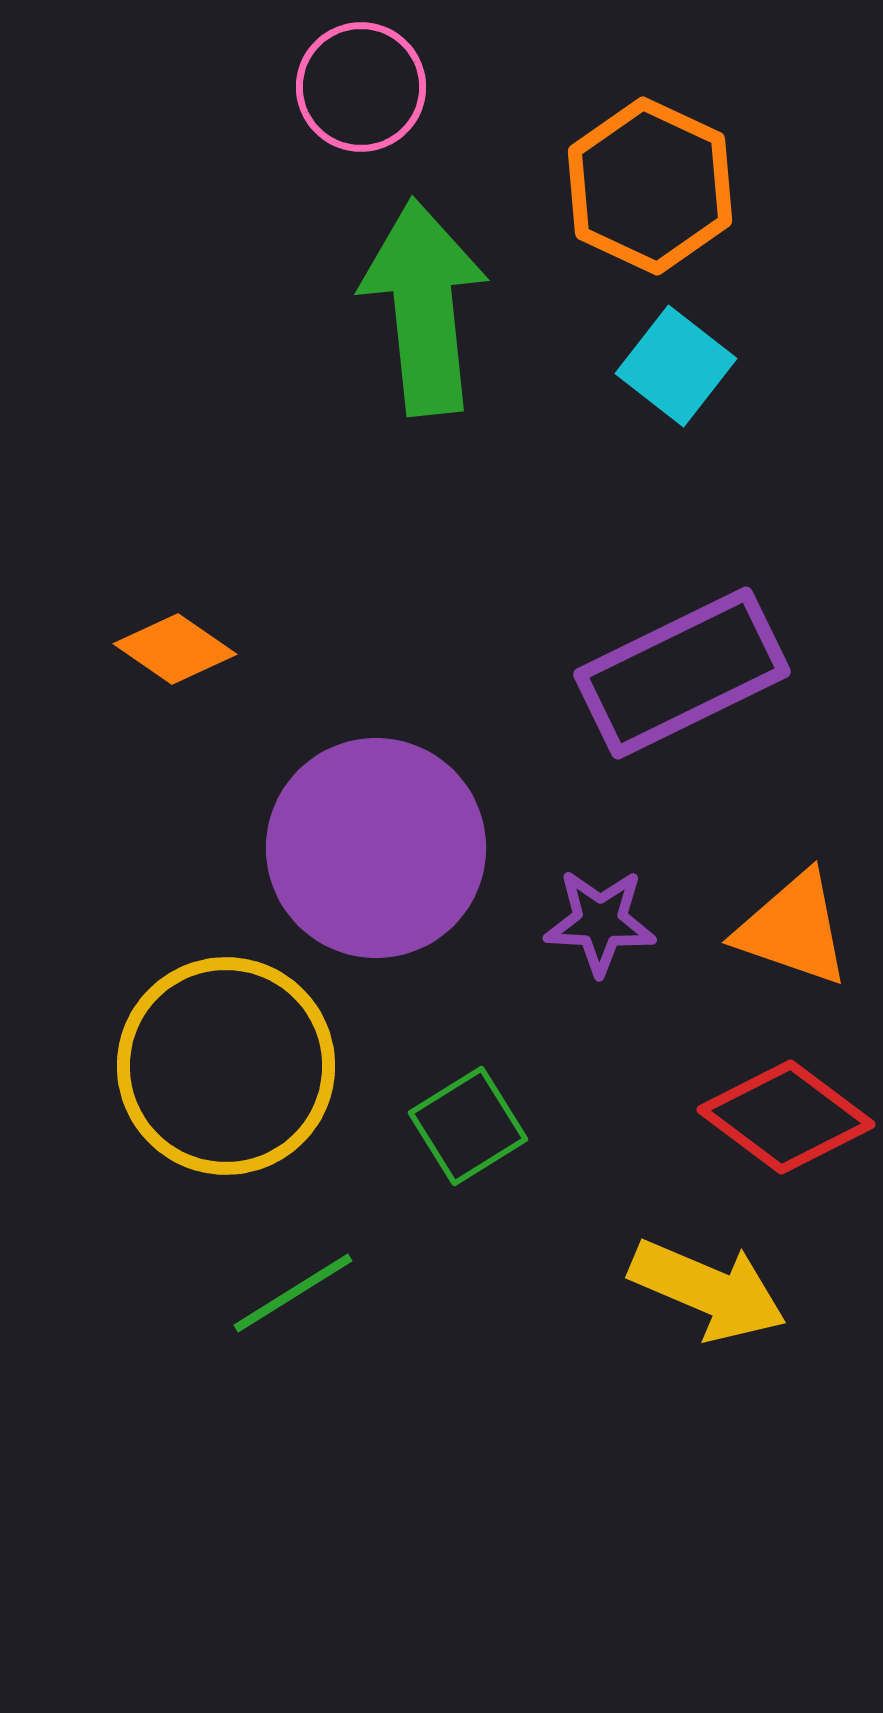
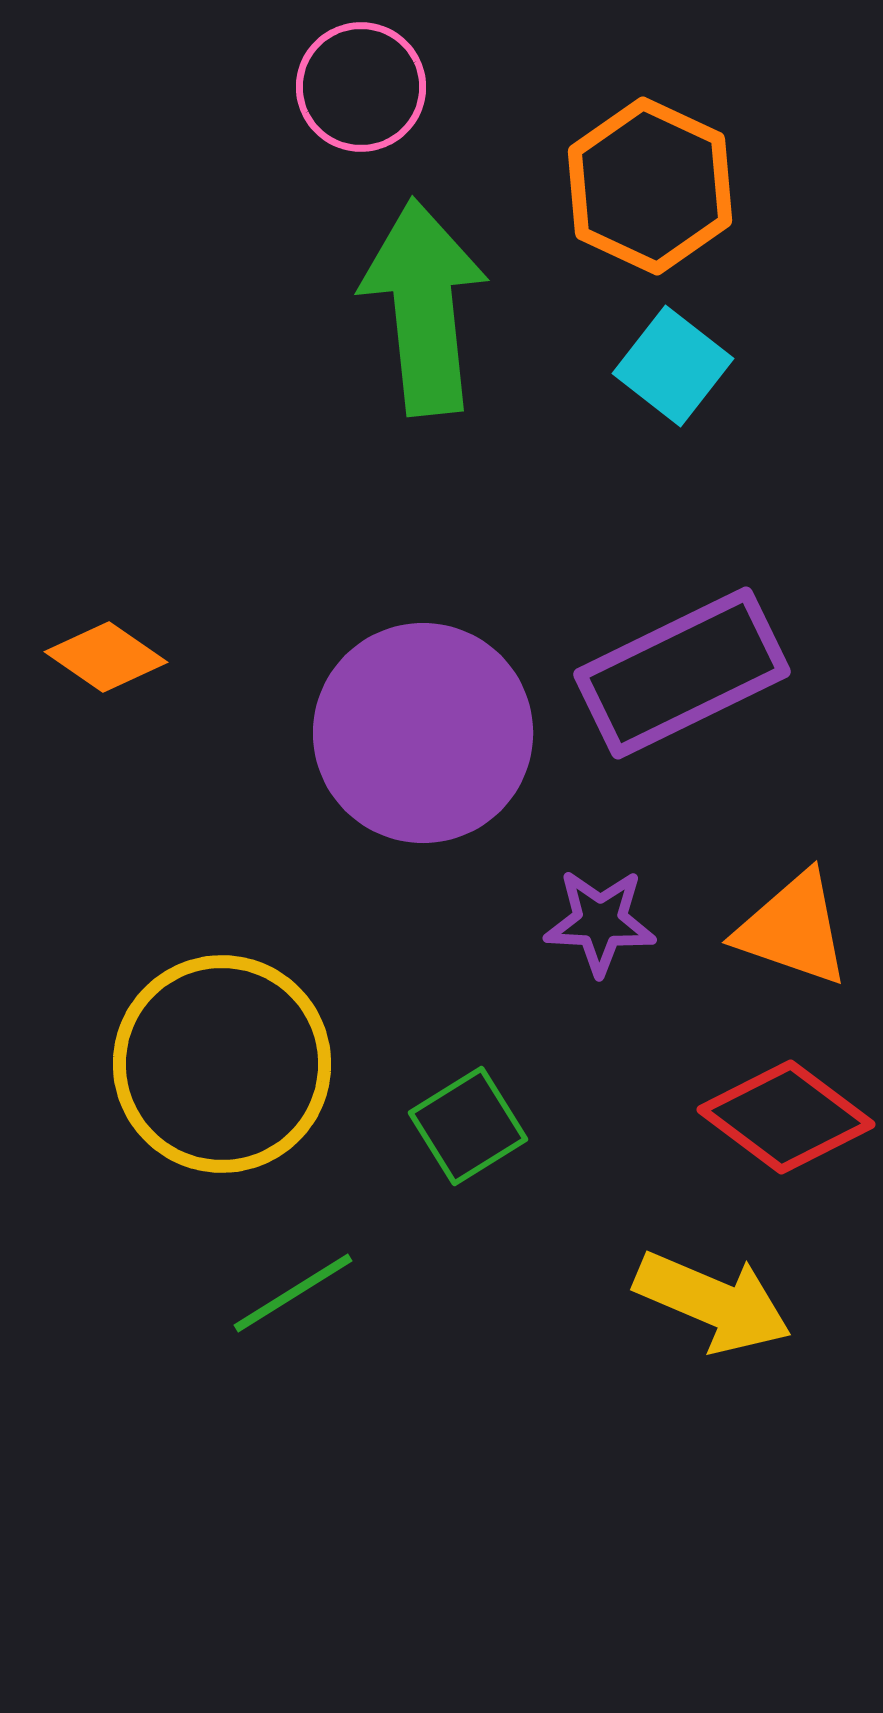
cyan square: moved 3 px left
orange diamond: moved 69 px left, 8 px down
purple circle: moved 47 px right, 115 px up
yellow circle: moved 4 px left, 2 px up
yellow arrow: moved 5 px right, 12 px down
